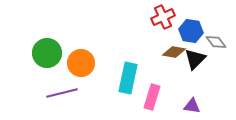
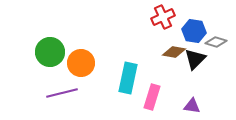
blue hexagon: moved 3 px right
gray diamond: rotated 35 degrees counterclockwise
green circle: moved 3 px right, 1 px up
